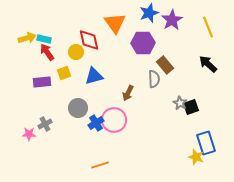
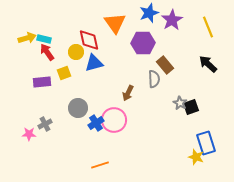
blue triangle: moved 13 px up
